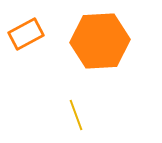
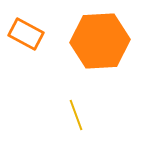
orange rectangle: rotated 56 degrees clockwise
